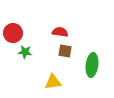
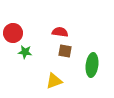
yellow triangle: moved 1 px right, 1 px up; rotated 12 degrees counterclockwise
